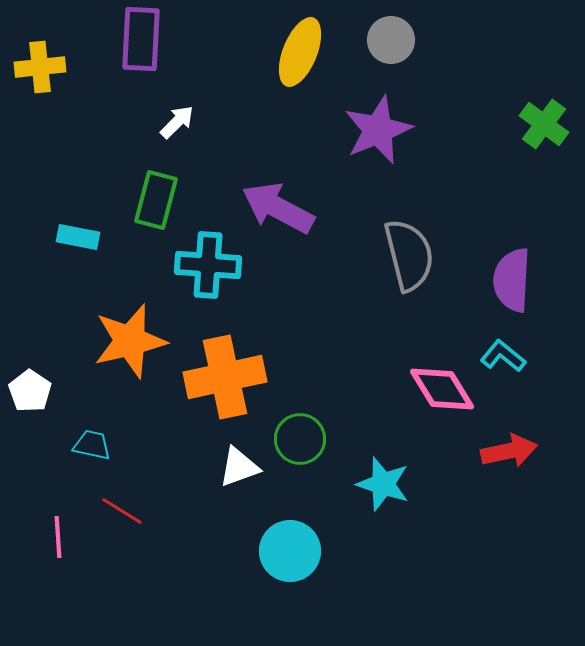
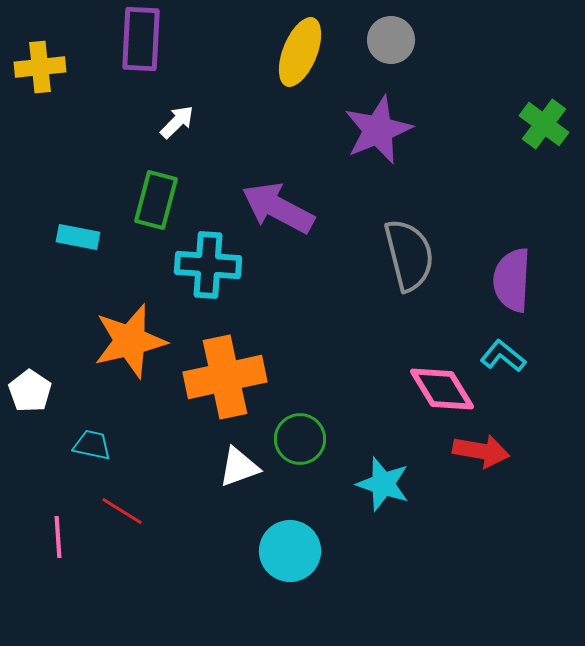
red arrow: moved 28 px left; rotated 22 degrees clockwise
